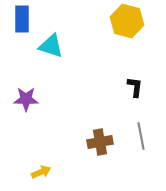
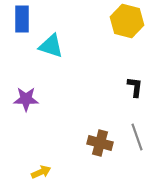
gray line: moved 4 px left, 1 px down; rotated 8 degrees counterclockwise
brown cross: moved 1 px down; rotated 25 degrees clockwise
